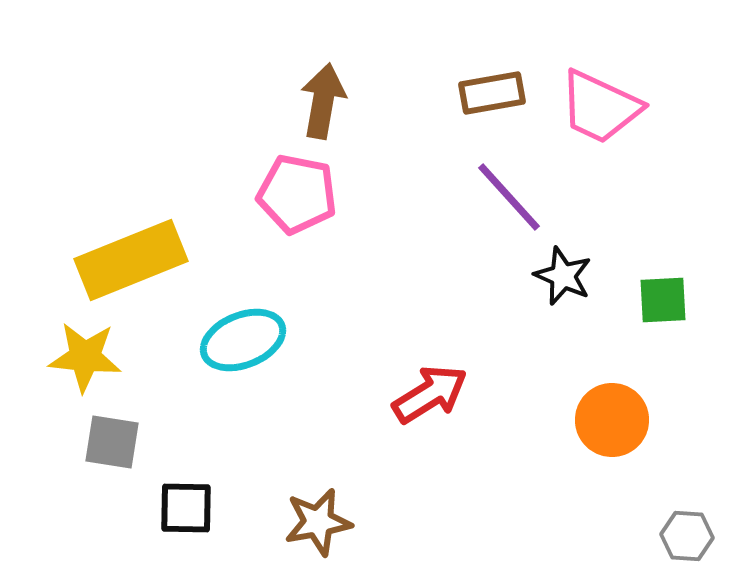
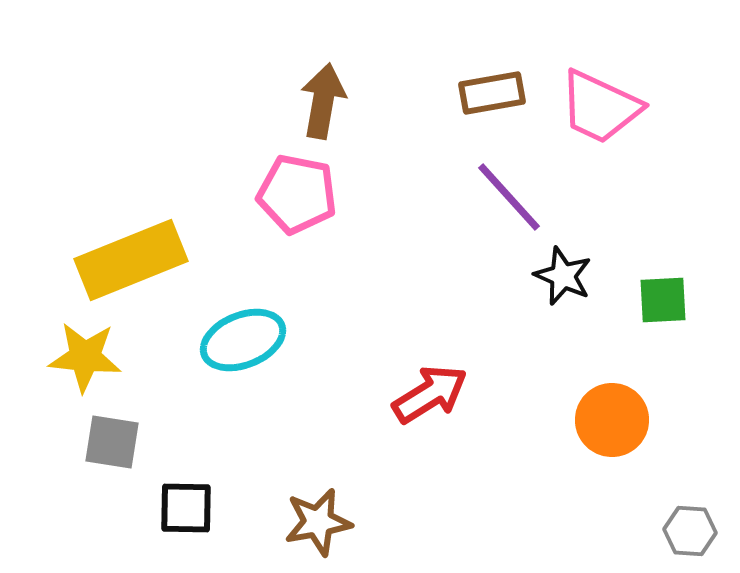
gray hexagon: moved 3 px right, 5 px up
